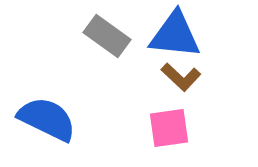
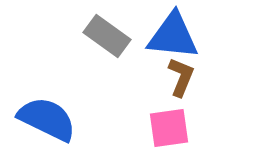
blue triangle: moved 2 px left, 1 px down
brown L-shape: rotated 111 degrees counterclockwise
